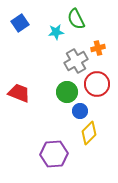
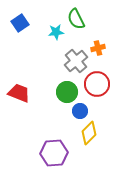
gray cross: rotated 10 degrees counterclockwise
purple hexagon: moved 1 px up
